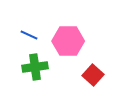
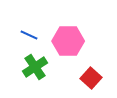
green cross: rotated 25 degrees counterclockwise
red square: moved 2 px left, 3 px down
